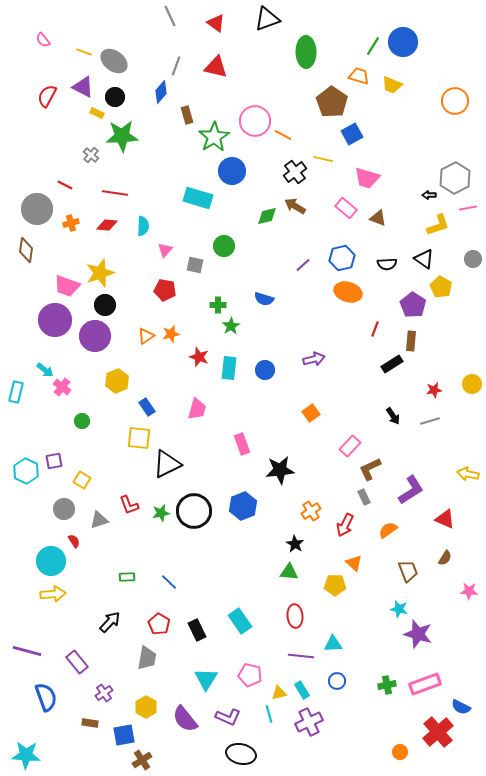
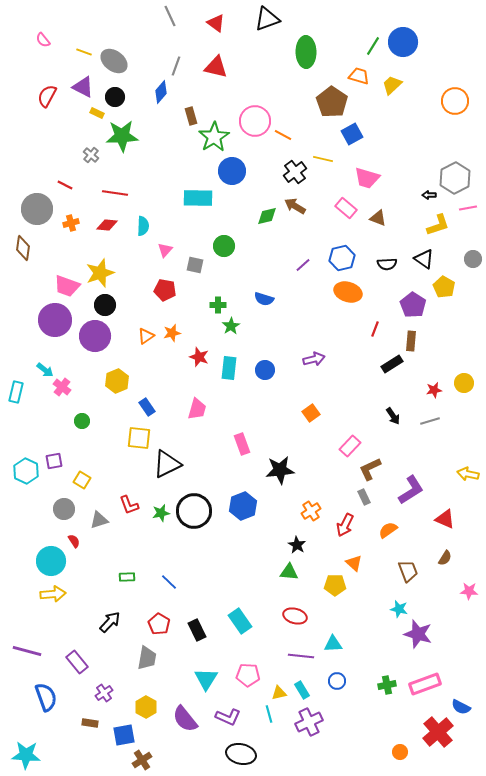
yellow trapezoid at (392, 85): rotated 115 degrees clockwise
brown rectangle at (187, 115): moved 4 px right, 1 px down
cyan rectangle at (198, 198): rotated 16 degrees counterclockwise
brown diamond at (26, 250): moved 3 px left, 2 px up
yellow pentagon at (441, 287): moved 3 px right
orange star at (171, 334): moved 1 px right, 1 px up
yellow circle at (472, 384): moved 8 px left, 1 px up
black star at (295, 544): moved 2 px right, 1 px down
red ellipse at (295, 616): rotated 70 degrees counterclockwise
pink pentagon at (250, 675): moved 2 px left; rotated 10 degrees counterclockwise
